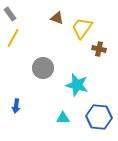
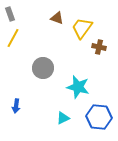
gray rectangle: rotated 16 degrees clockwise
brown cross: moved 2 px up
cyan star: moved 1 px right, 2 px down
cyan triangle: rotated 24 degrees counterclockwise
